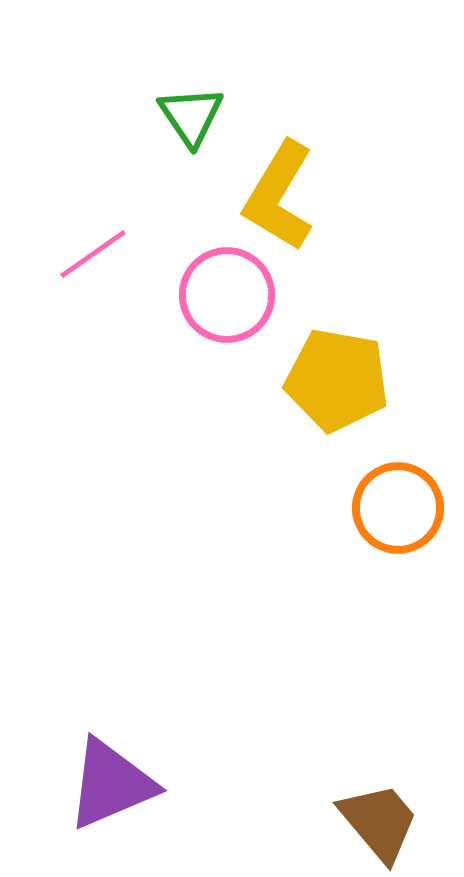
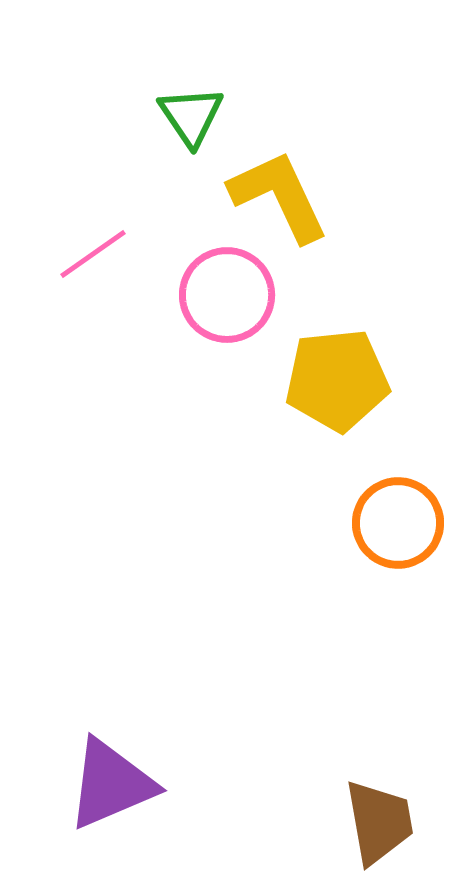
yellow L-shape: rotated 124 degrees clockwise
yellow pentagon: rotated 16 degrees counterclockwise
orange circle: moved 15 px down
brown trapezoid: rotated 30 degrees clockwise
